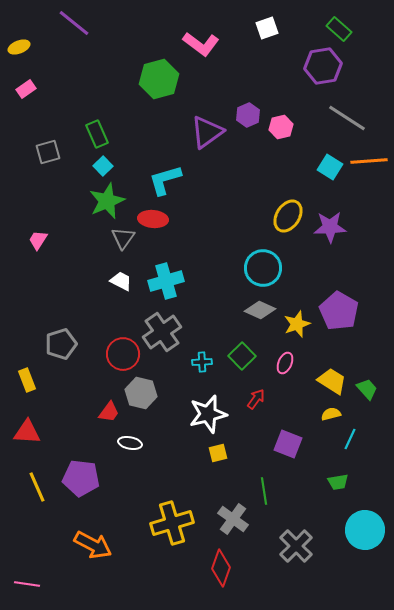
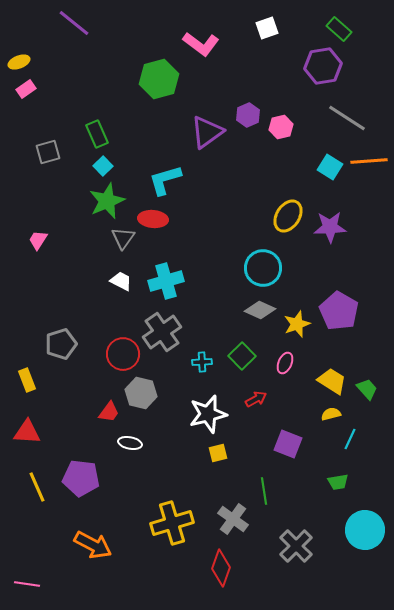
yellow ellipse at (19, 47): moved 15 px down
red arrow at (256, 399): rotated 25 degrees clockwise
